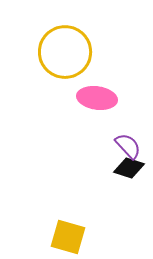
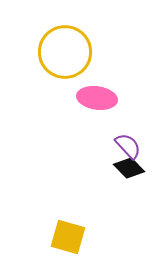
black diamond: rotated 28 degrees clockwise
